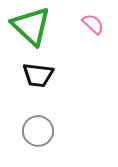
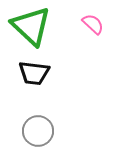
black trapezoid: moved 4 px left, 2 px up
